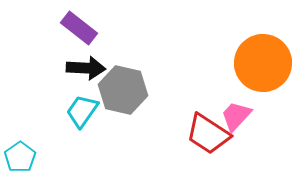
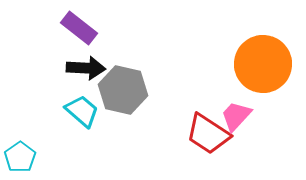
orange circle: moved 1 px down
cyan trapezoid: rotated 96 degrees clockwise
